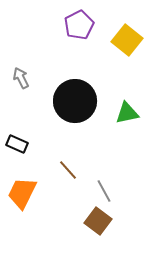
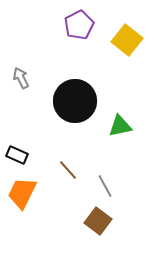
green triangle: moved 7 px left, 13 px down
black rectangle: moved 11 px down
gray line: moved 1 px right, 5 px up
